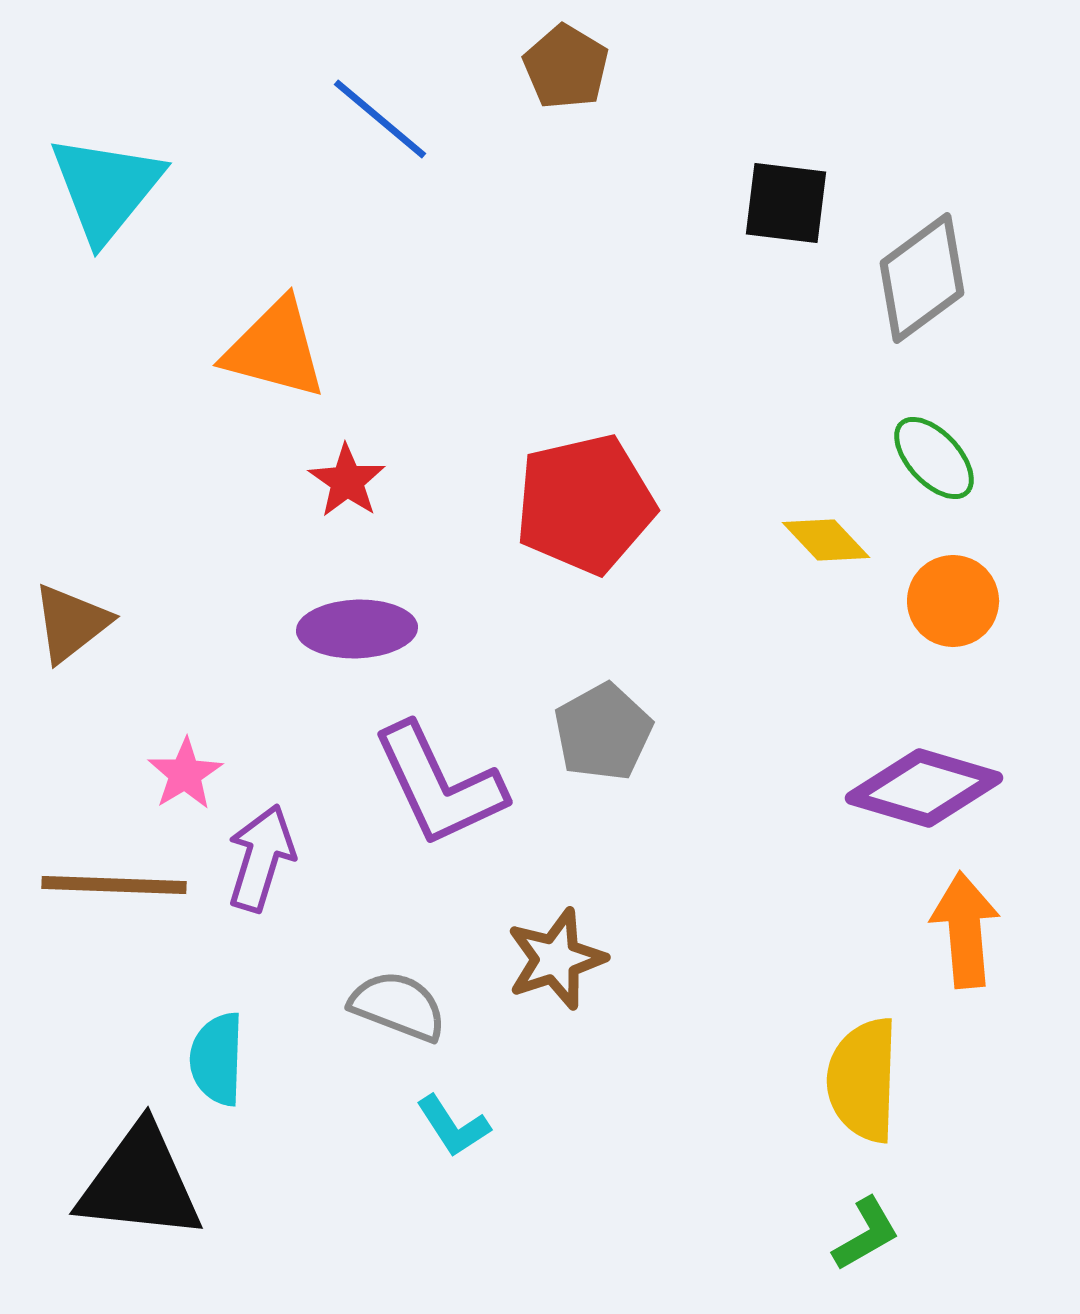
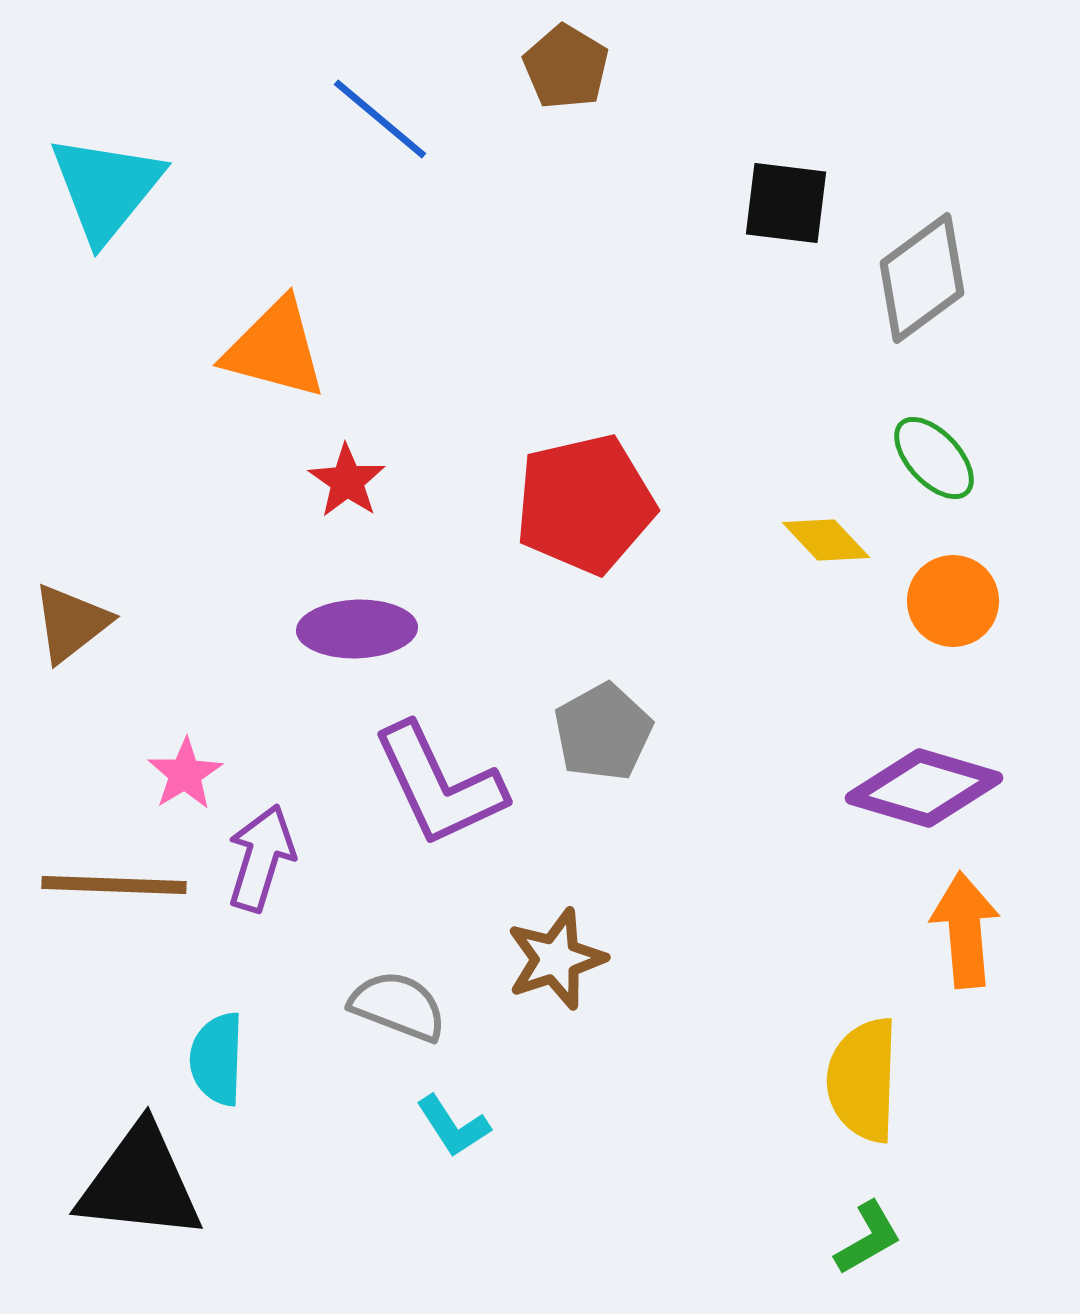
green L-shape: moved 2 px right, 4 px down
